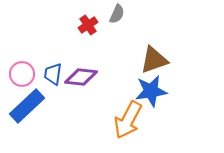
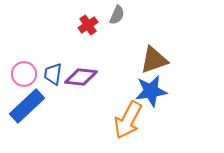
gray semicircle: moved 1 px down
pink circle: moved 2 px right
